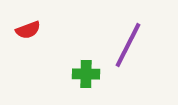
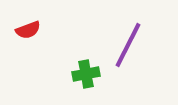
green cross: rotated 12 degrees counterclockwise
